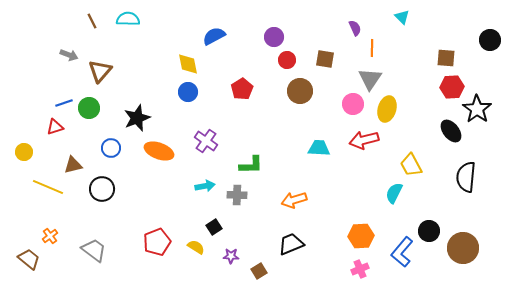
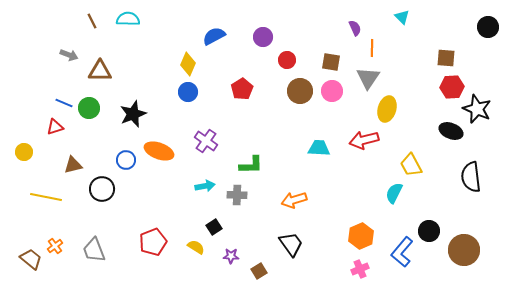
purple circle at (274, 37): moved 11 px left
black circle at (490, 40): moved 2 px left, 13 px up
brown square at (325, 59): moved 6 px right, 3 px down
yellow diamond at (188, 64): rotated 35 degrees clockwise
brown triangle at (100, 71): rotated 50 degrees clockwise
gray triangle at (370, 79): moved 2 px left, 1 px up
blue line at (64, 103): rotated 42 degrees clockwise
pink circle at (353, 104): moved 21 px left, 13 px up
black star at (477, 109): rotated 12 degrees counterclockwise
black star at (137, 118): moved 4 px left, 4 px up
black ellipse at (451, 131): rotated 30 degrees counterclockwise
blue circle at (111, 148): moved 15 px right, 12 px down
black semicircle at (466, 177): moved 5 px right; rotated 12 degrees counterclockwise
yellow line at (48, 187): moved 2 px left, 10 px down; rotated 12 degrees counterclockwise
orange cross at (50, 236): moved 5 px right, 10 px down
orange hexagon at (361, 236): rotated 20 degrees counterclockwise
red pentagon at (157, 242): moved 4 px left
black trapezoid at (291, 244): rotated 76 degrees clockwise
brown circle at (463, 248): moved 1 px right, 2 px down
gray trapezoid at (94, 250): rotated 148 degrees counterclockwise
brown trapezoid at (29, 259): moved 2 px right
